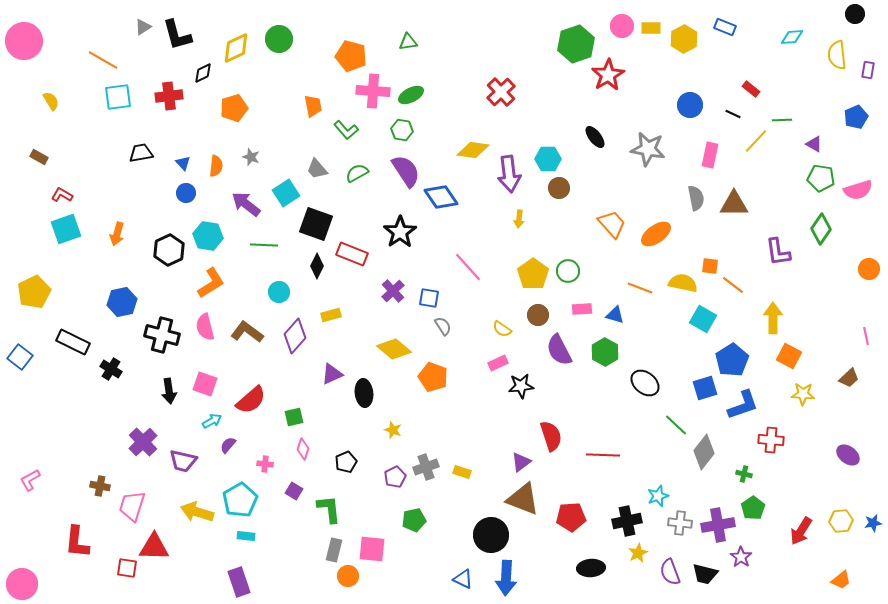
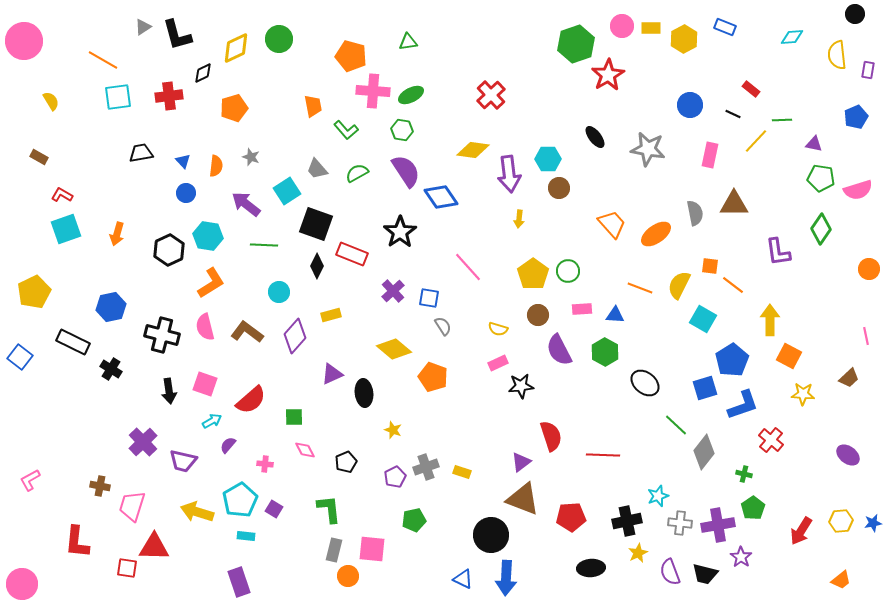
red cross at (501, 92): moved 10 px left, 3 px down
purple triangle at (814, 144): rotated 18 degrees counterclockwise
blue triangle at (183, 163): moved 2 px up
cyan square at (286, 193): moved 1 px right, 2 px up
gray semicircle at (696, 198): moved 1 px left, 15 px down
yellow semicircle at (683, 283): moved 4 px left, 2 px down; rotated 76 degrees counterclockwise
blue hexagon at (122, 302): moved 11 px left, 5 px down
blue triangle at (615, 315): rotated 12 degrees counterclockwise
yellow arrow at (773, 318): moved 3 px left, 2 px down
yellow semicircle at (502, 329): moved 4 px left; rotated 18 degrees counterclockwise
green square at (294, 417): rotated 12 degrees clockwise
red cross at (771, 440): rotated 35 degrees clockwise
pink diamond at (303, 449): moved 2 px right, 1 px down; rotated 45 degrees counterclockwise
purple square at (294, 491): moved 20 px left, 18 px down
